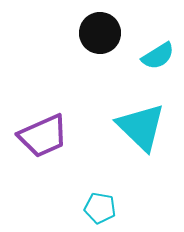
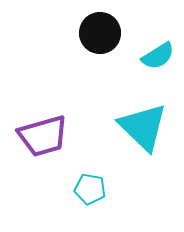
cyan triangle: moved 2 px right
purple trapezoid: rotated 8 degrees clockwise
cyan pentagon: moved 10 px left, 19 px up
